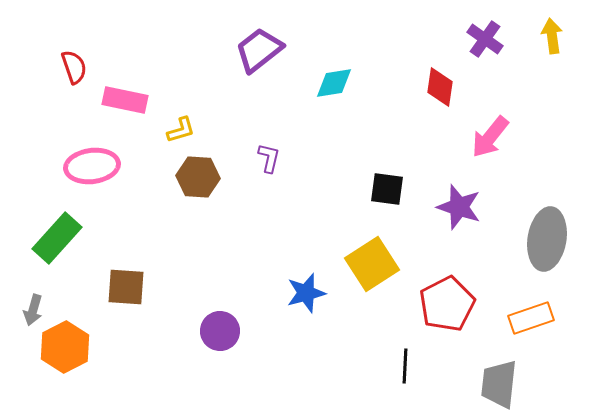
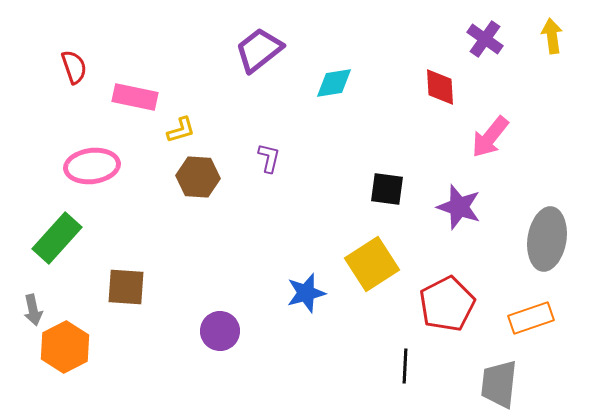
red diamond: rotated 12 degrees counterclockwise
pink rectangle: moved 10 px right, 3 px up
gray arrow: rotated 28 degrees counterclockwise
